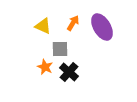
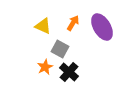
gray square: rotated 30 degrees clockwise
orange star: rotated 21 degrees clockwise
